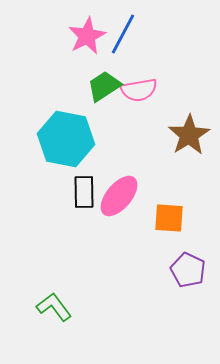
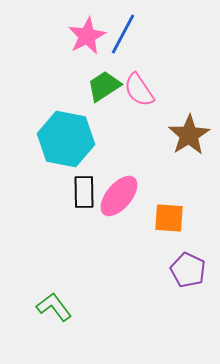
pink semicircle: rotated 66 degrees clockwise
